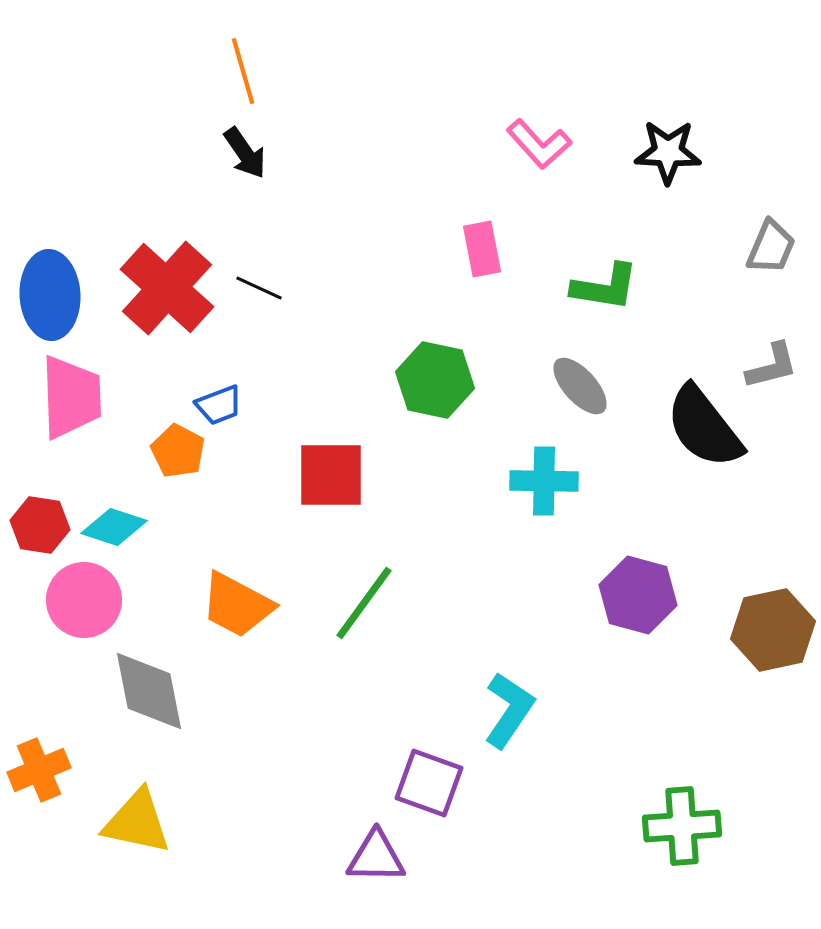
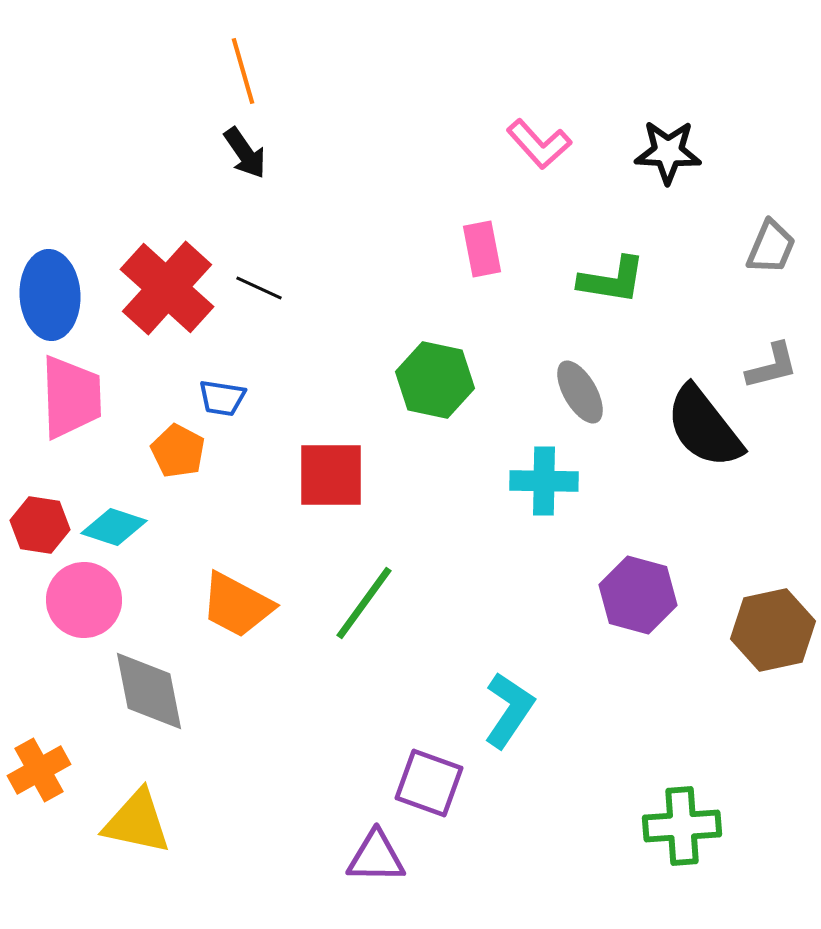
green L-shape: moved 7 px right, 7 px up
gray ellipse: moved 6 px down; rotated 12 degrees clockwise
blue trapezoid: moved 3 px right, 7 px up; rotated 30 degrees clockwise
orange cross: rotated 6 degrees counterclockwise
